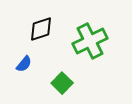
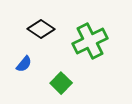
black diamond: rotated 52 degrees clockwise
green square: moved 1 px left
